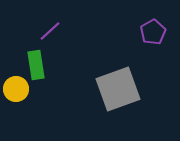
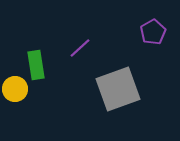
purple line: moved 30 px right, 17 px down
yellow circle: moved 1 px left
